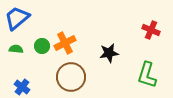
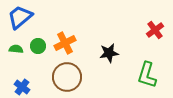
blue trapezoid: moved 3 px right, 1 px up
red cross: moved 4 px right; rotated 30 degrees clockwise
green circle: moved 4 px left
brown circle: moved 4 px left
